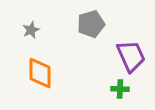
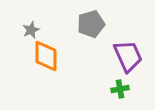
purple trapezoid: moved 3 px left
orange diamond: moved 6 px right, 17 px up
green cross: rotated 12 degrees counterclockwise
